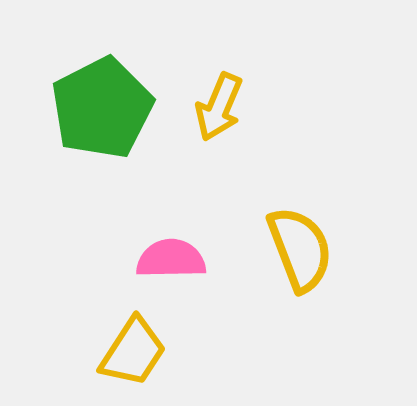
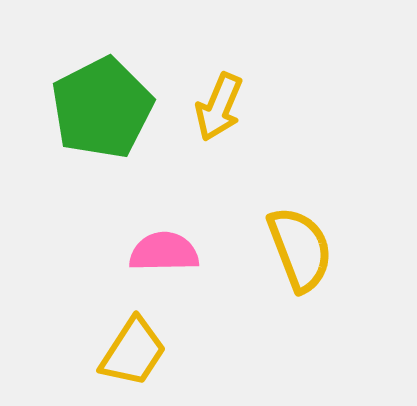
pink semicircle: moved 7 px left, 7 px up
